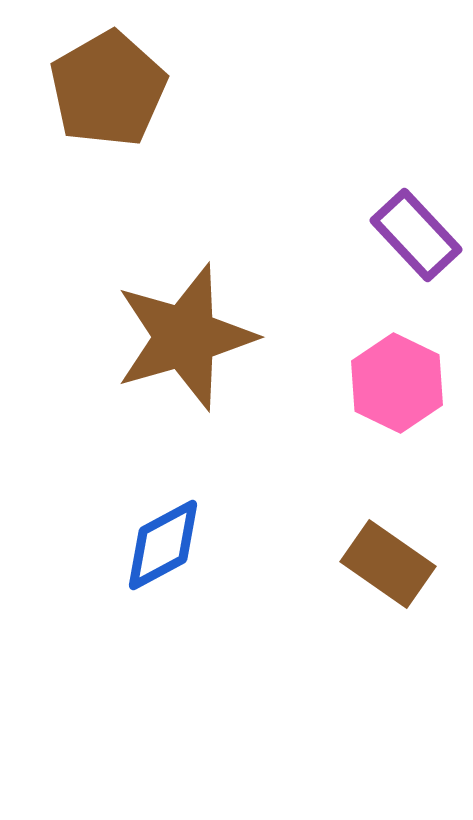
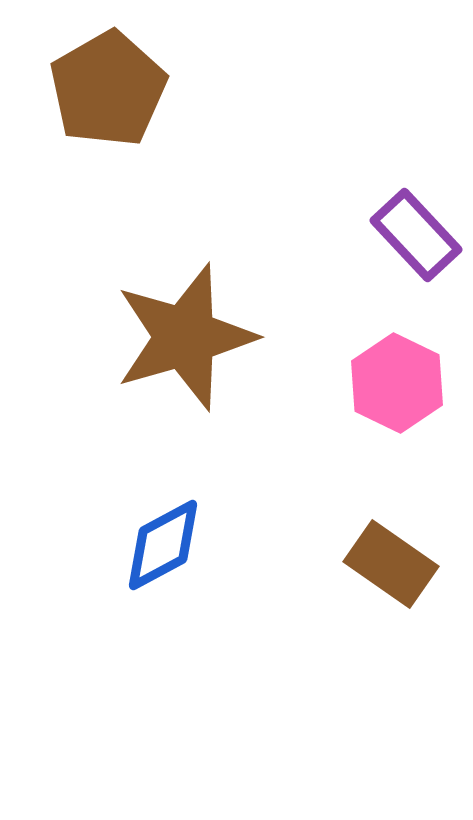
brown rectangle: moved 3 px right
